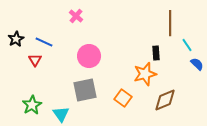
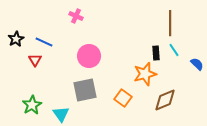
pink cross: rotated 16 degrees counterclockwise
cyan line: moved 13 px left, 5 px down
